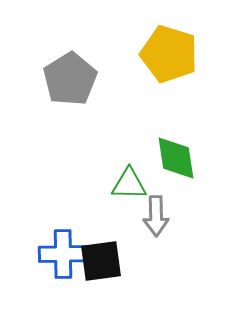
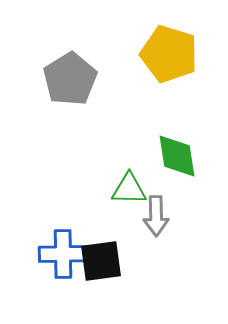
green diamond: moved 1 px right, 2 px up
green triangle: moved 5 px down
